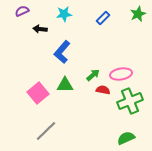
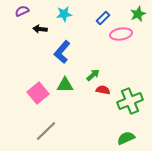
pink ellipse: moved 40 px up
